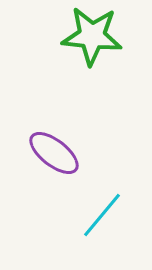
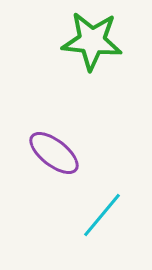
green star: moved 5 px down
